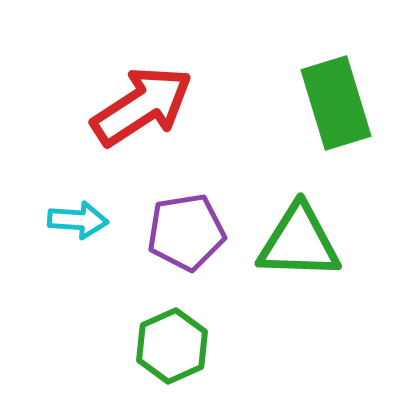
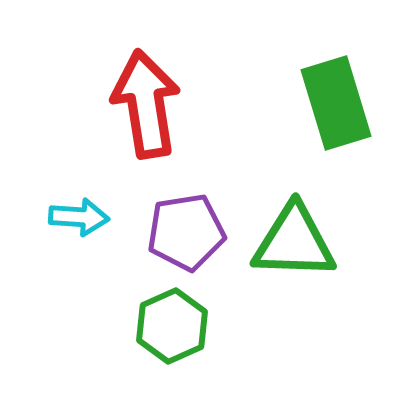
red arrow: moved 4 px right, 2 px up; rotated 66 degrees counterclockwise
cyan arrow: moved 1 px right, 3 px up
green triangle: moved 5 px left
green hexagon: moved 20 px up
